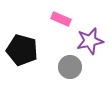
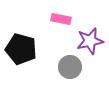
pink rectangle: rotated 12 degrees counterclockwise
black pentagon: moved 1 px left, 1 px up
